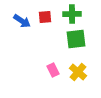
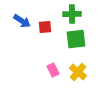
red square: moved 10 px down
